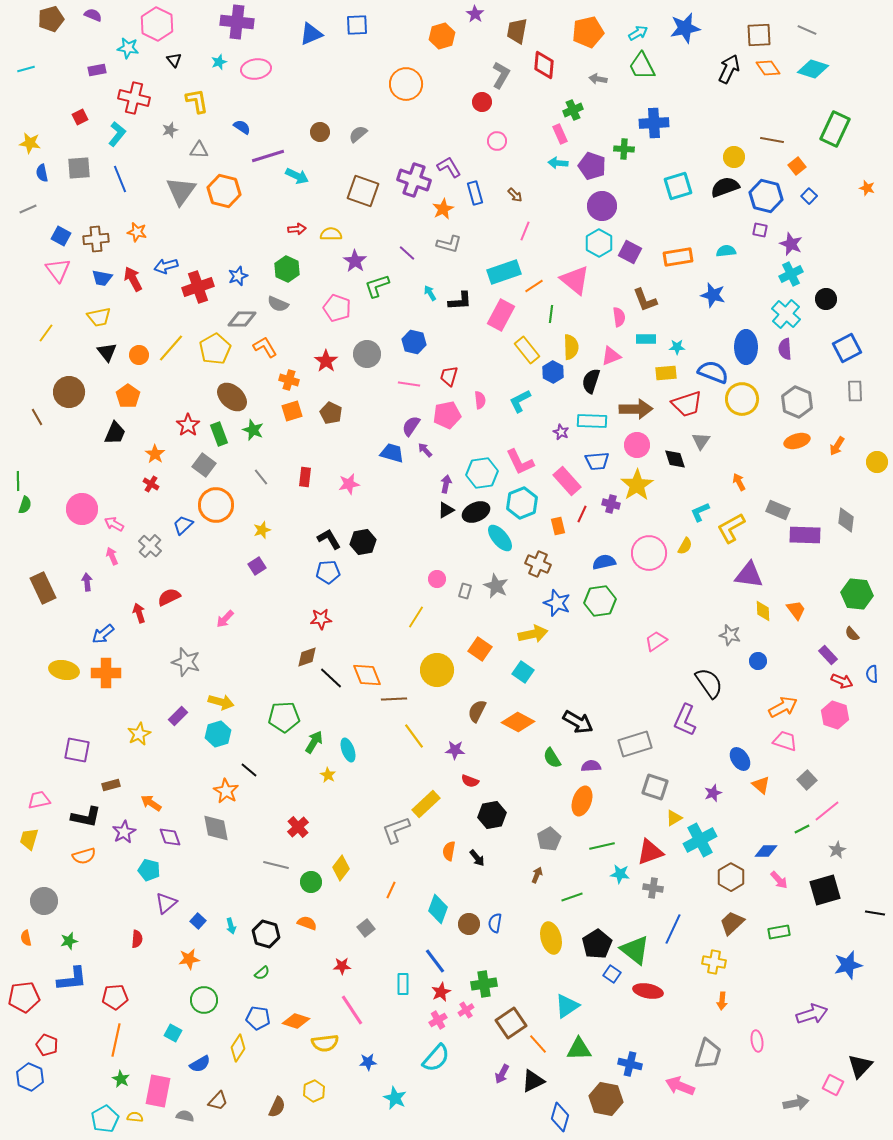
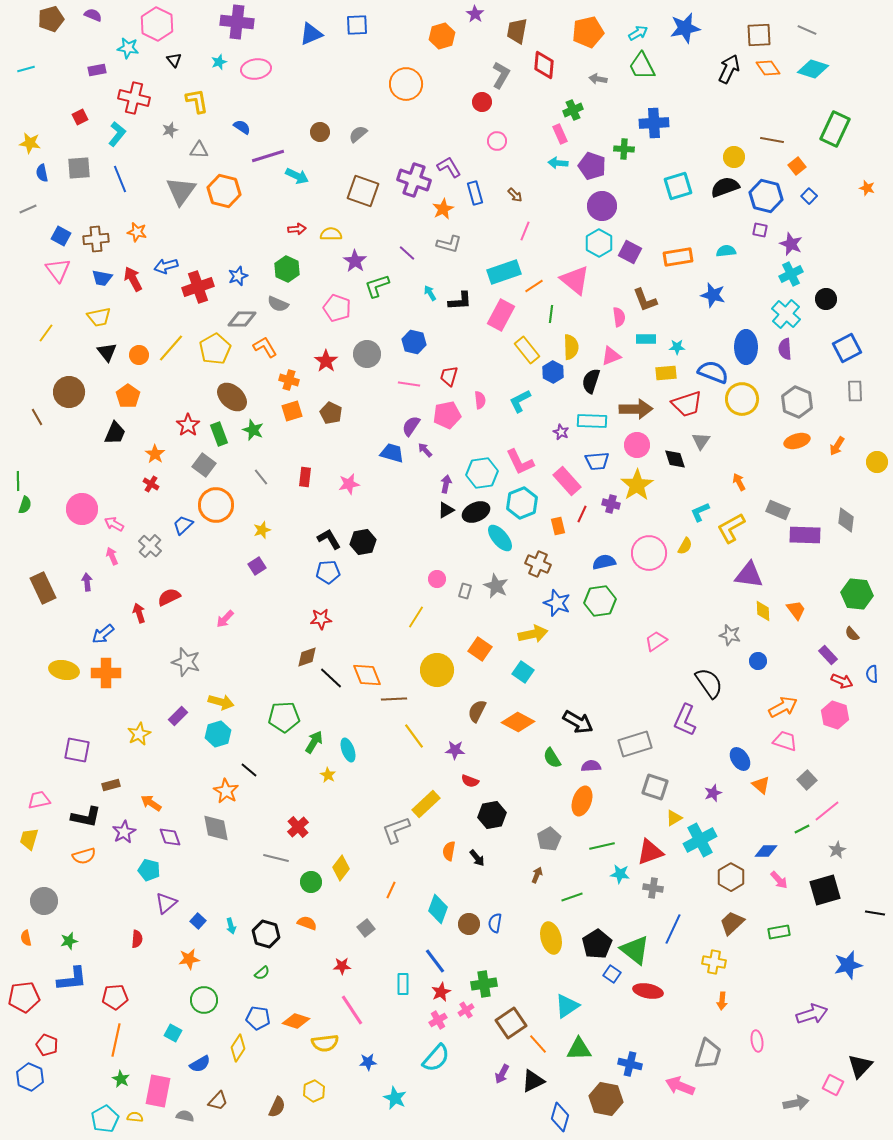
gray line at (276, 865): moved 7 px up
